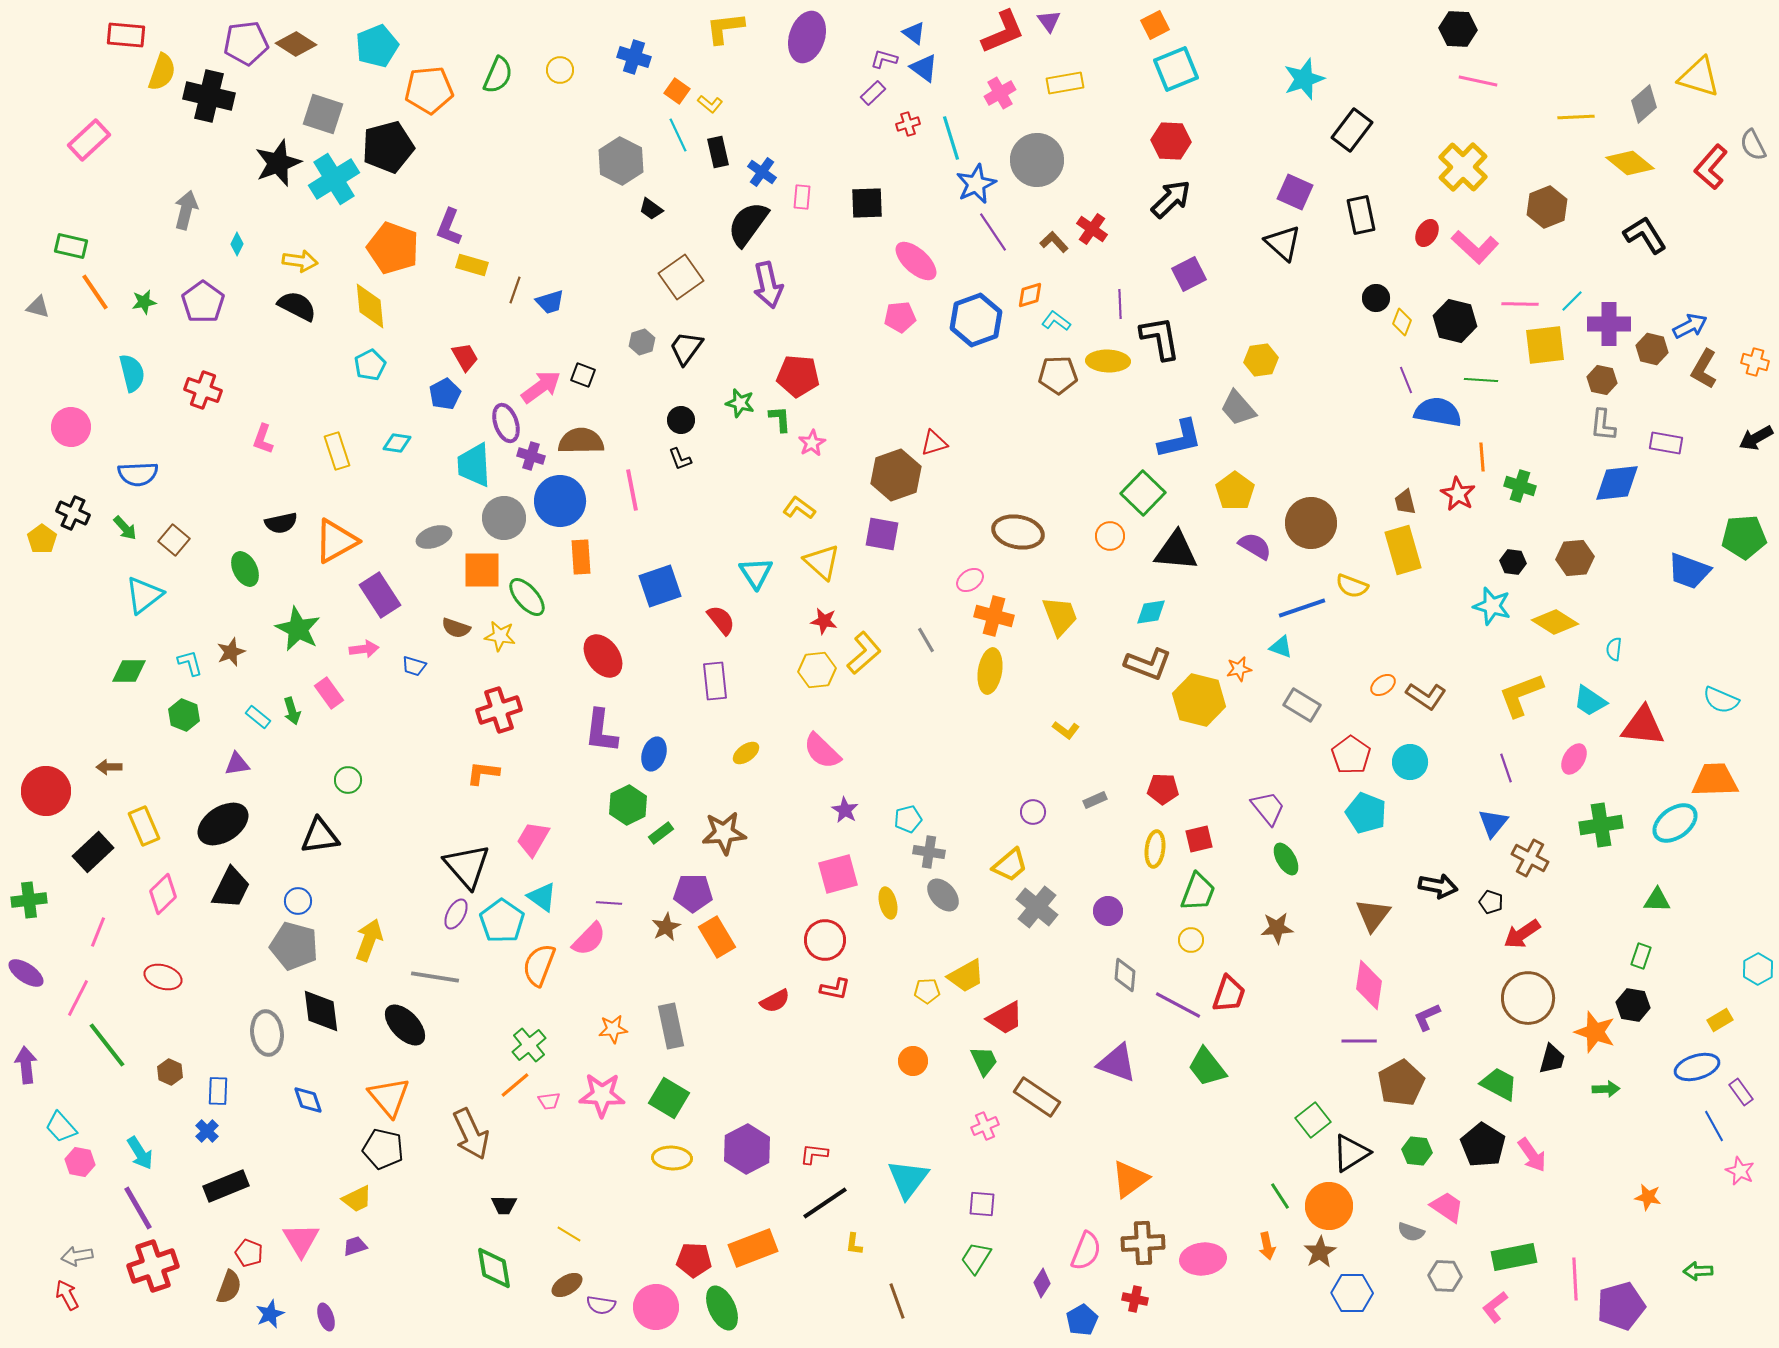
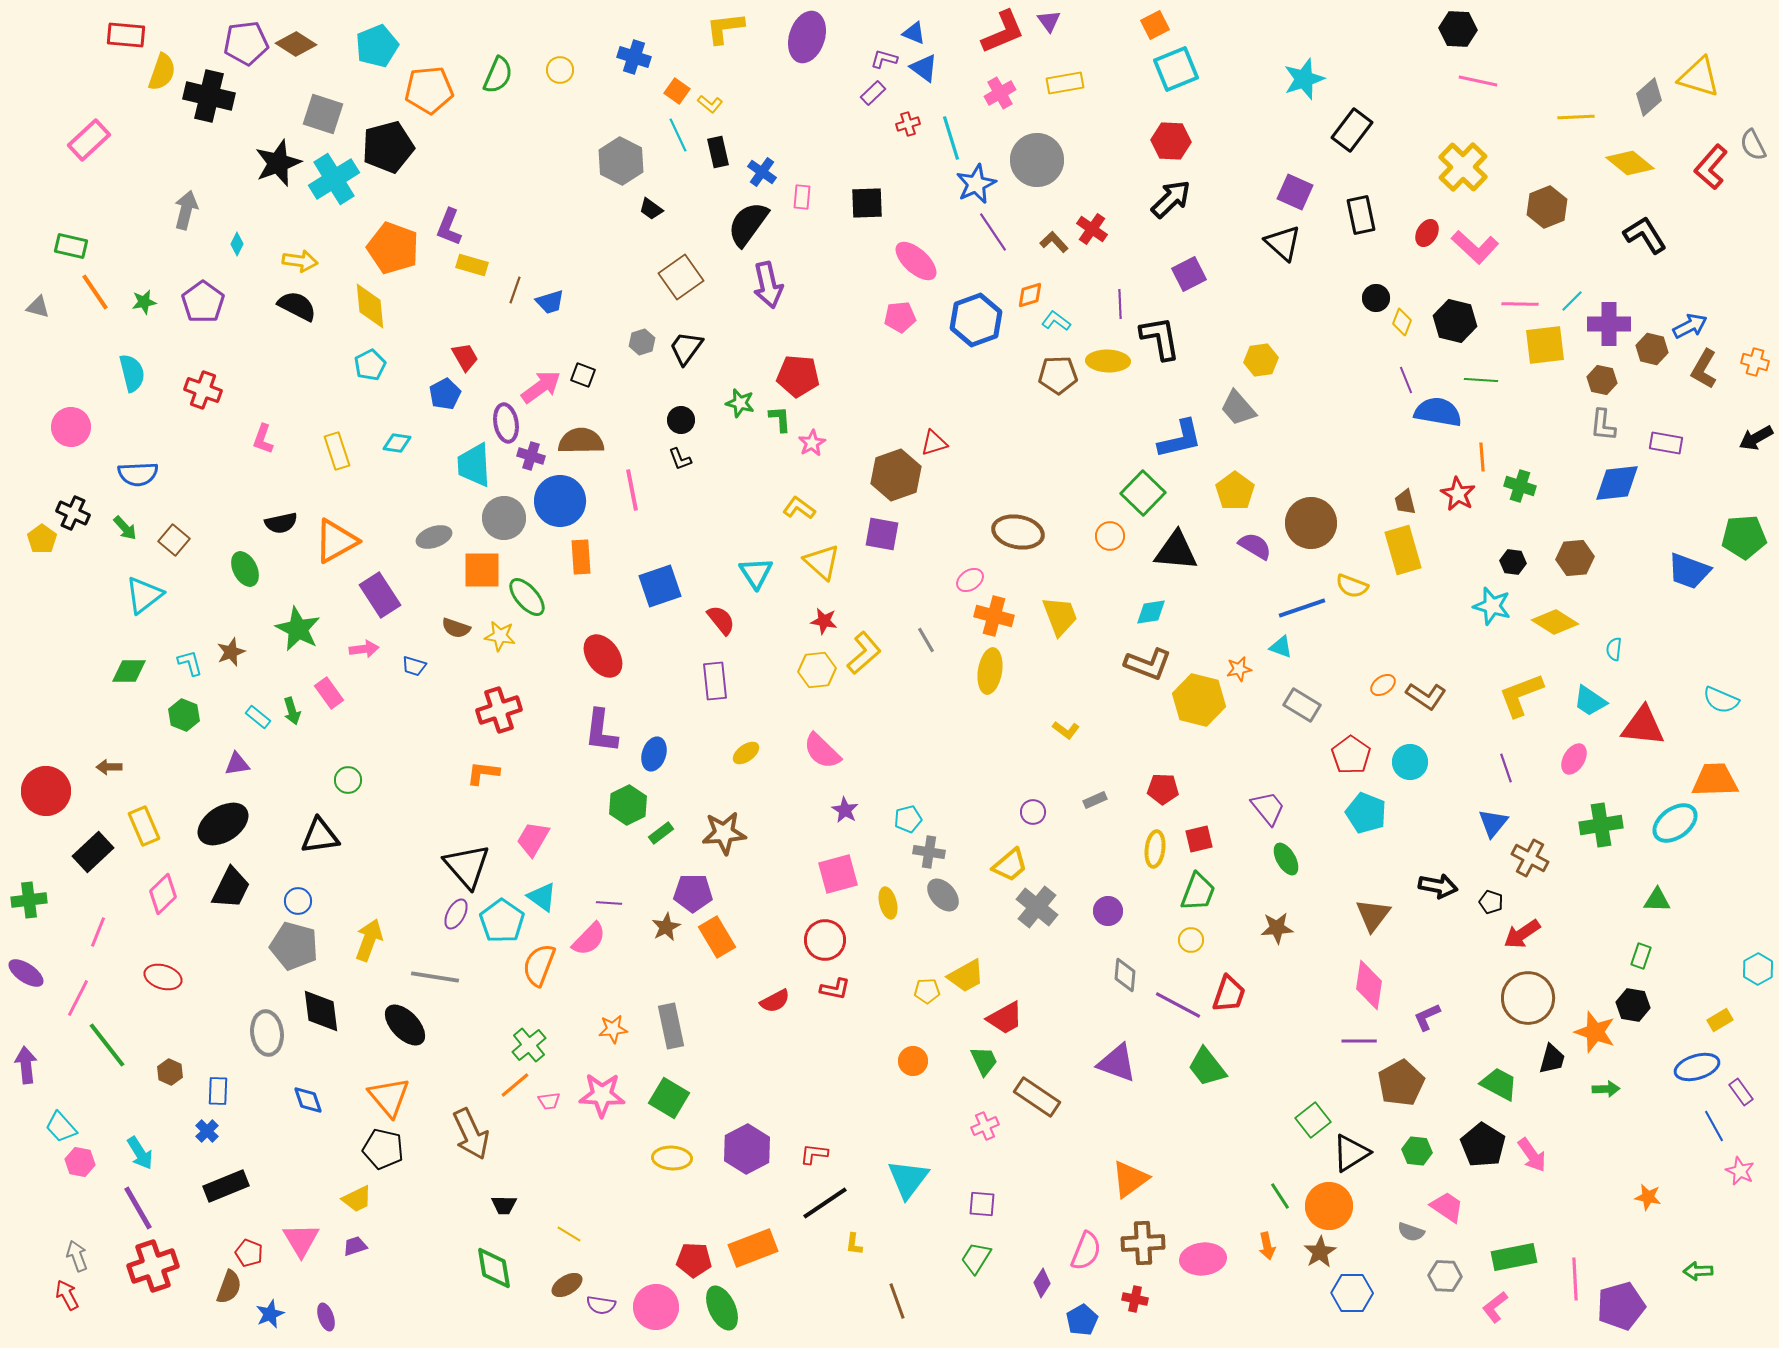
blue triangle at (914, 33): rotated 15 degrees counterclockwise
gray diamond at (1644, 104): moved 5 px right, 7 px up
purple ellipse at (506, 423): rotated 9 degrees clockwise
gray arrow at (77, 1256): rotated 80 degrees clockwise
